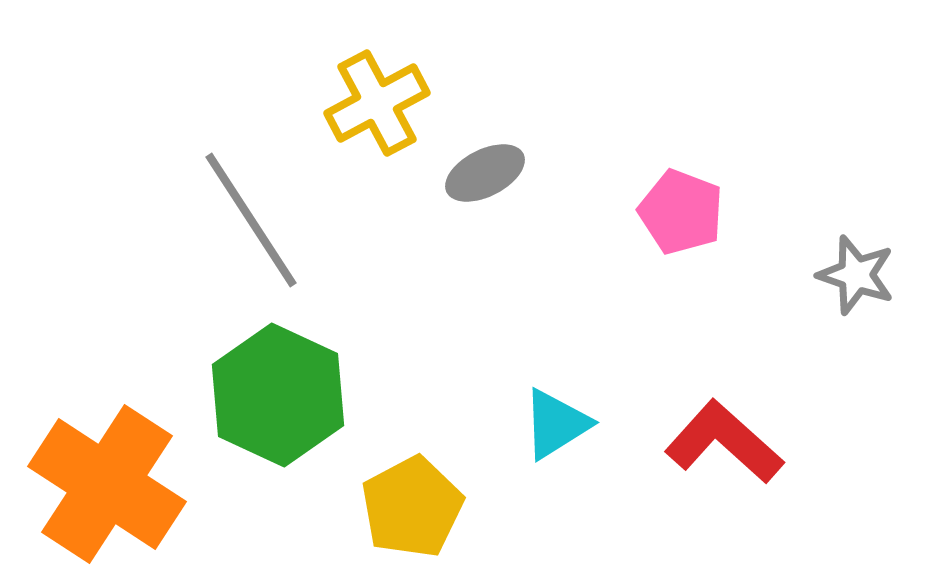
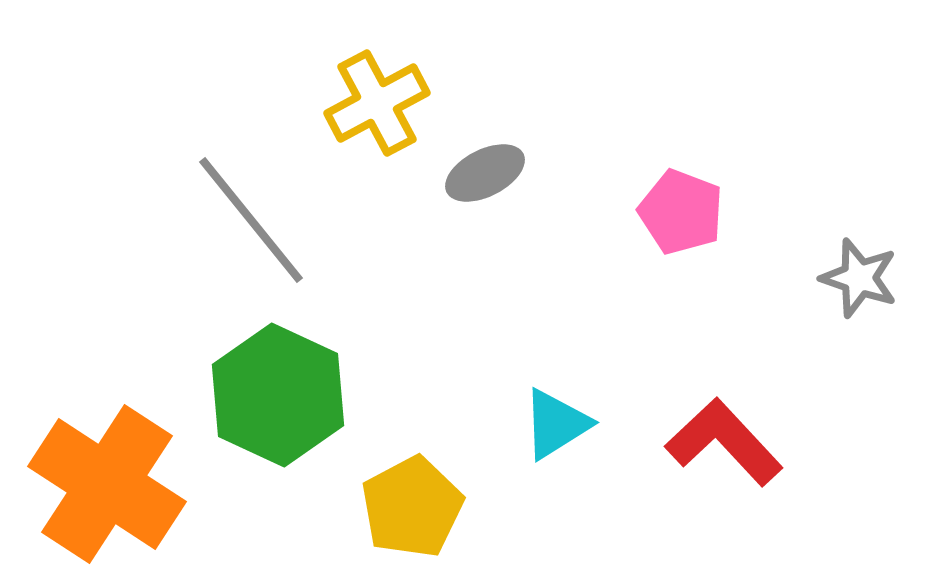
gray line: rotated 6 degrees counterclockwise
gray star: moved 3 px right, 3 px down
red L-shape: rotated 5 degrees clockwise
